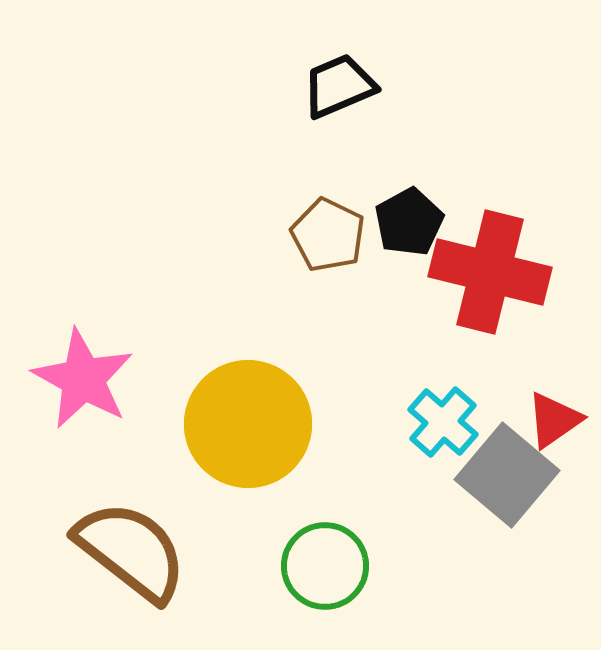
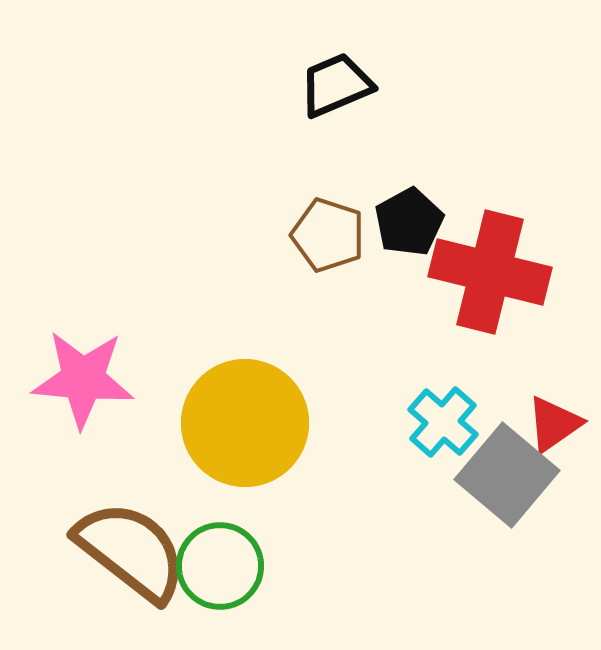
black trapezoid: moved 3 px left, 1 px up
brown pentagon: rotated 8 degrees counterclockwise
pink star: rotated 24 degrees counterclockwise
red triangle: moved 4 px down
yellow circle: moved 3 px left, 1 px up
green circle: moved 105 px left
